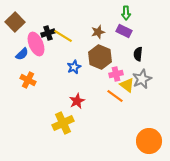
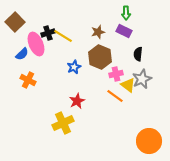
yellow triangle: moved 1 px right
